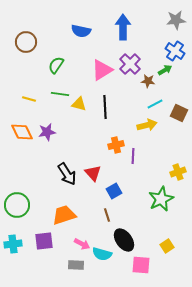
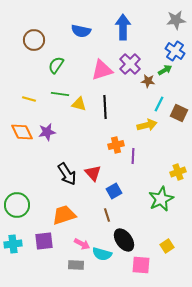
brown circle: moved 8 px right, 2 px up
pink triangle: rotated 15 degrees clockwise
cyan line: moved 4 px right; rotated 35 degrees counterclockwise
